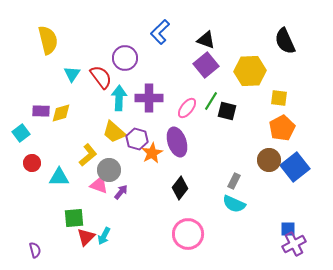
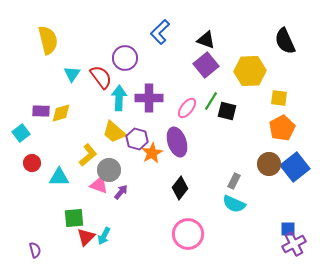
brown circle at (269, 160): moved 4 px down
